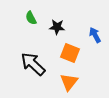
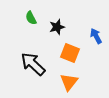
black star: rotated 21 degrees counterclockwise
blue arrow: moved 1 px right, 1 px down
